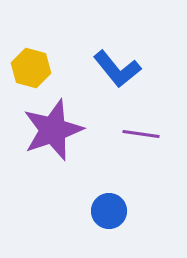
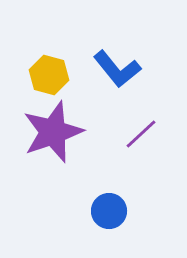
yellow hexagon: moved 18 px right, 7 px down
purple star: moved 2 px down
purple line: rotated 51 degrees counterclockwise
